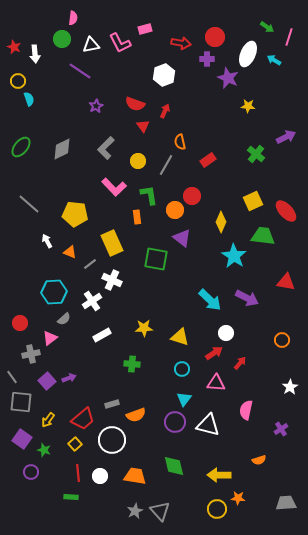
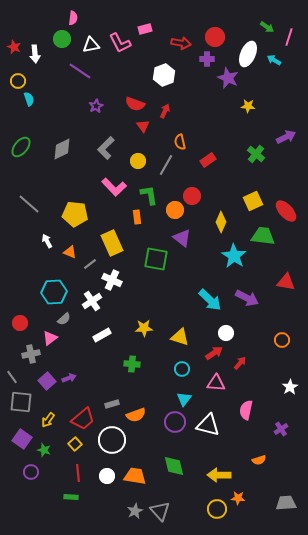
white circle at (100, 476): moved 7 px right
